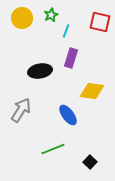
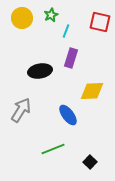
yellow diamond: rotated 10 degrees counterclockwise
